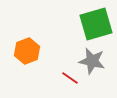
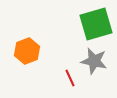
gray star: moved 2 px right
red line: rotated 30 degrees clockwise
